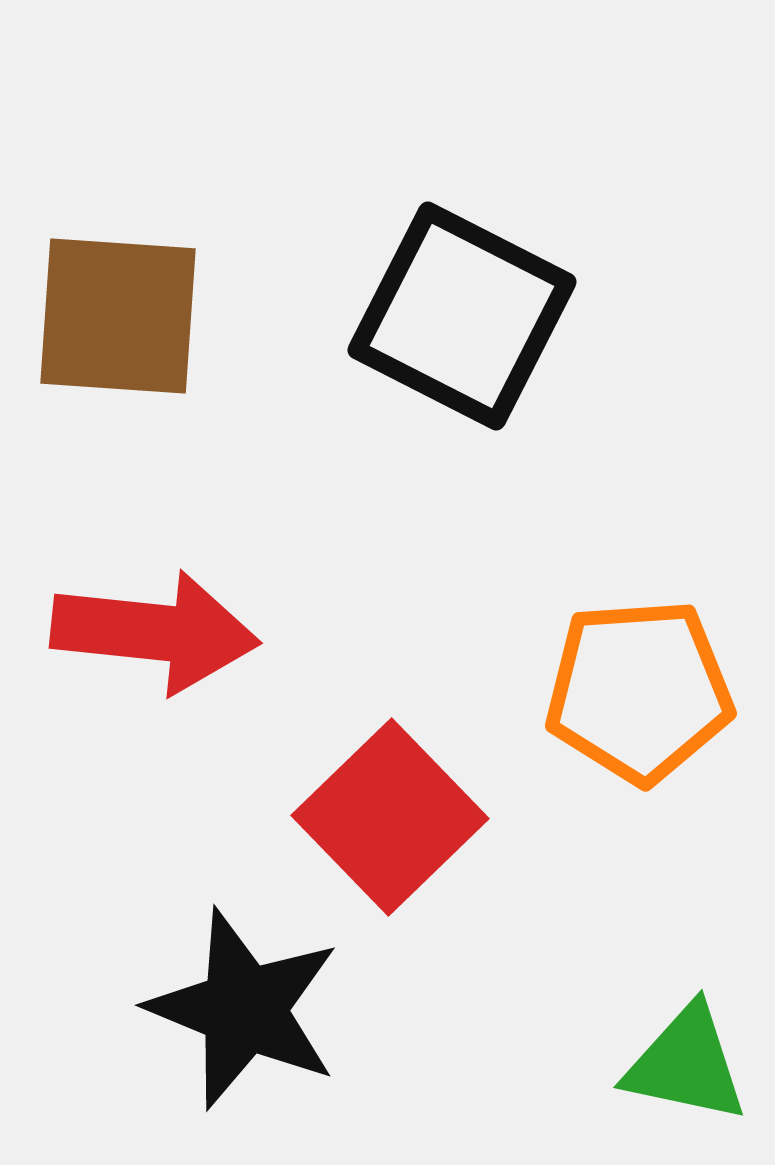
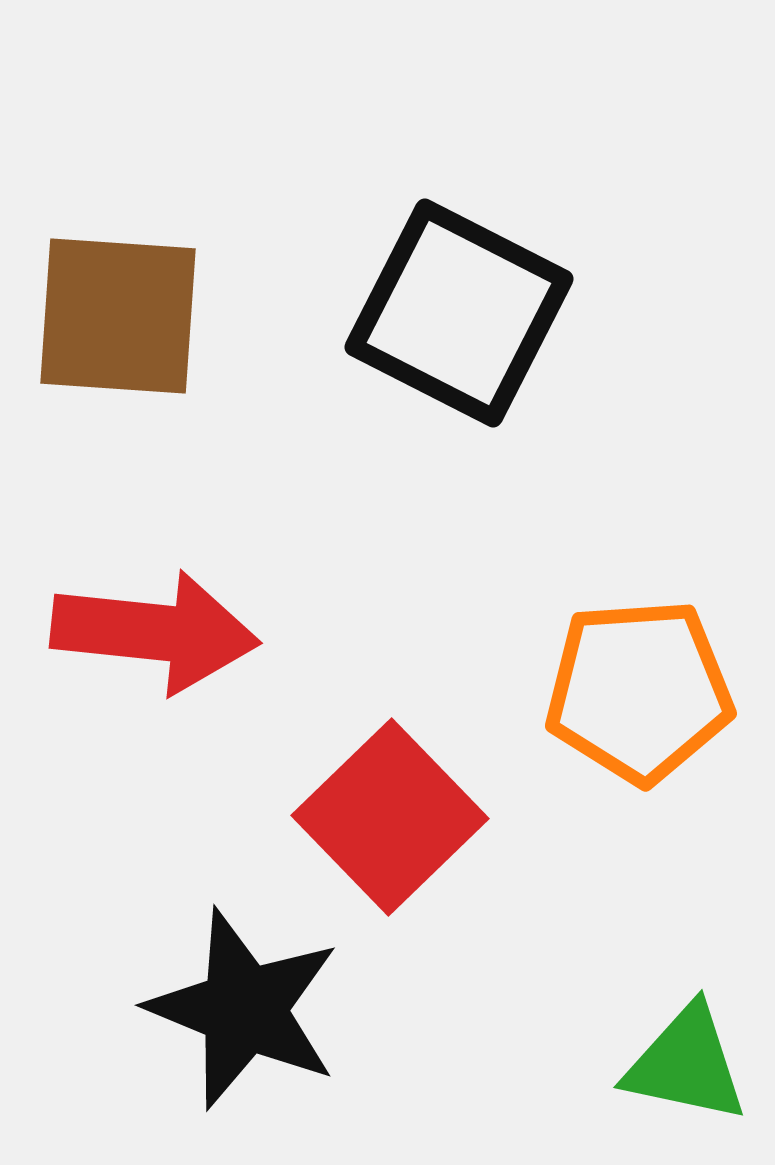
black square: moved 3 px left, 3 px up
